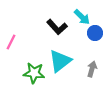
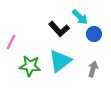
cyan arrow: moved 2 px left
black L-shape: moved 2 px right, 2 px down
blue circle: moved 1 px left, 1 px down
gray arrow: moved 1 px right
green star: moved 4 px left, 7 px up
